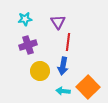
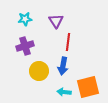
purple triangle: moved 2 px left, 1 px up
purple cross: moved 3 px left, 1 px down
yellow circle: moved 1 px left
orange square: rotated 30 degrees clockwise
cyan arrow: moved 1 px right, 1 px down
